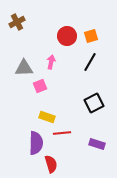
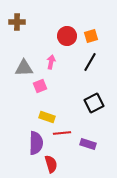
brown cross: rotated 28 degrees clockwise
purple rectangle: moved 9 px left
